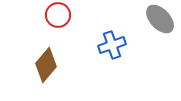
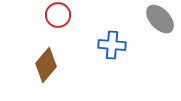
blue cross: rotated 24 degrees clockwise
